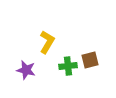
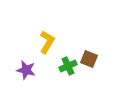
brown square: moved 1 px left, 1 px up; rotated 36 degrees clockwise
green cross: rotated 18 degrees counterclockwise
